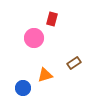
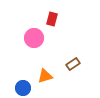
brown rectangle: moved 1 px left, 1 px down
orange triangle: moved 1 px down
